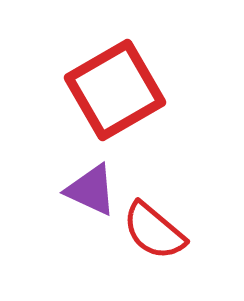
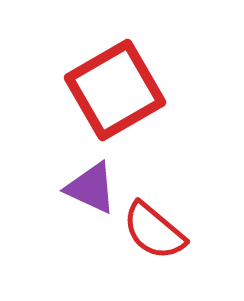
purple triangle: moved 2 px up
